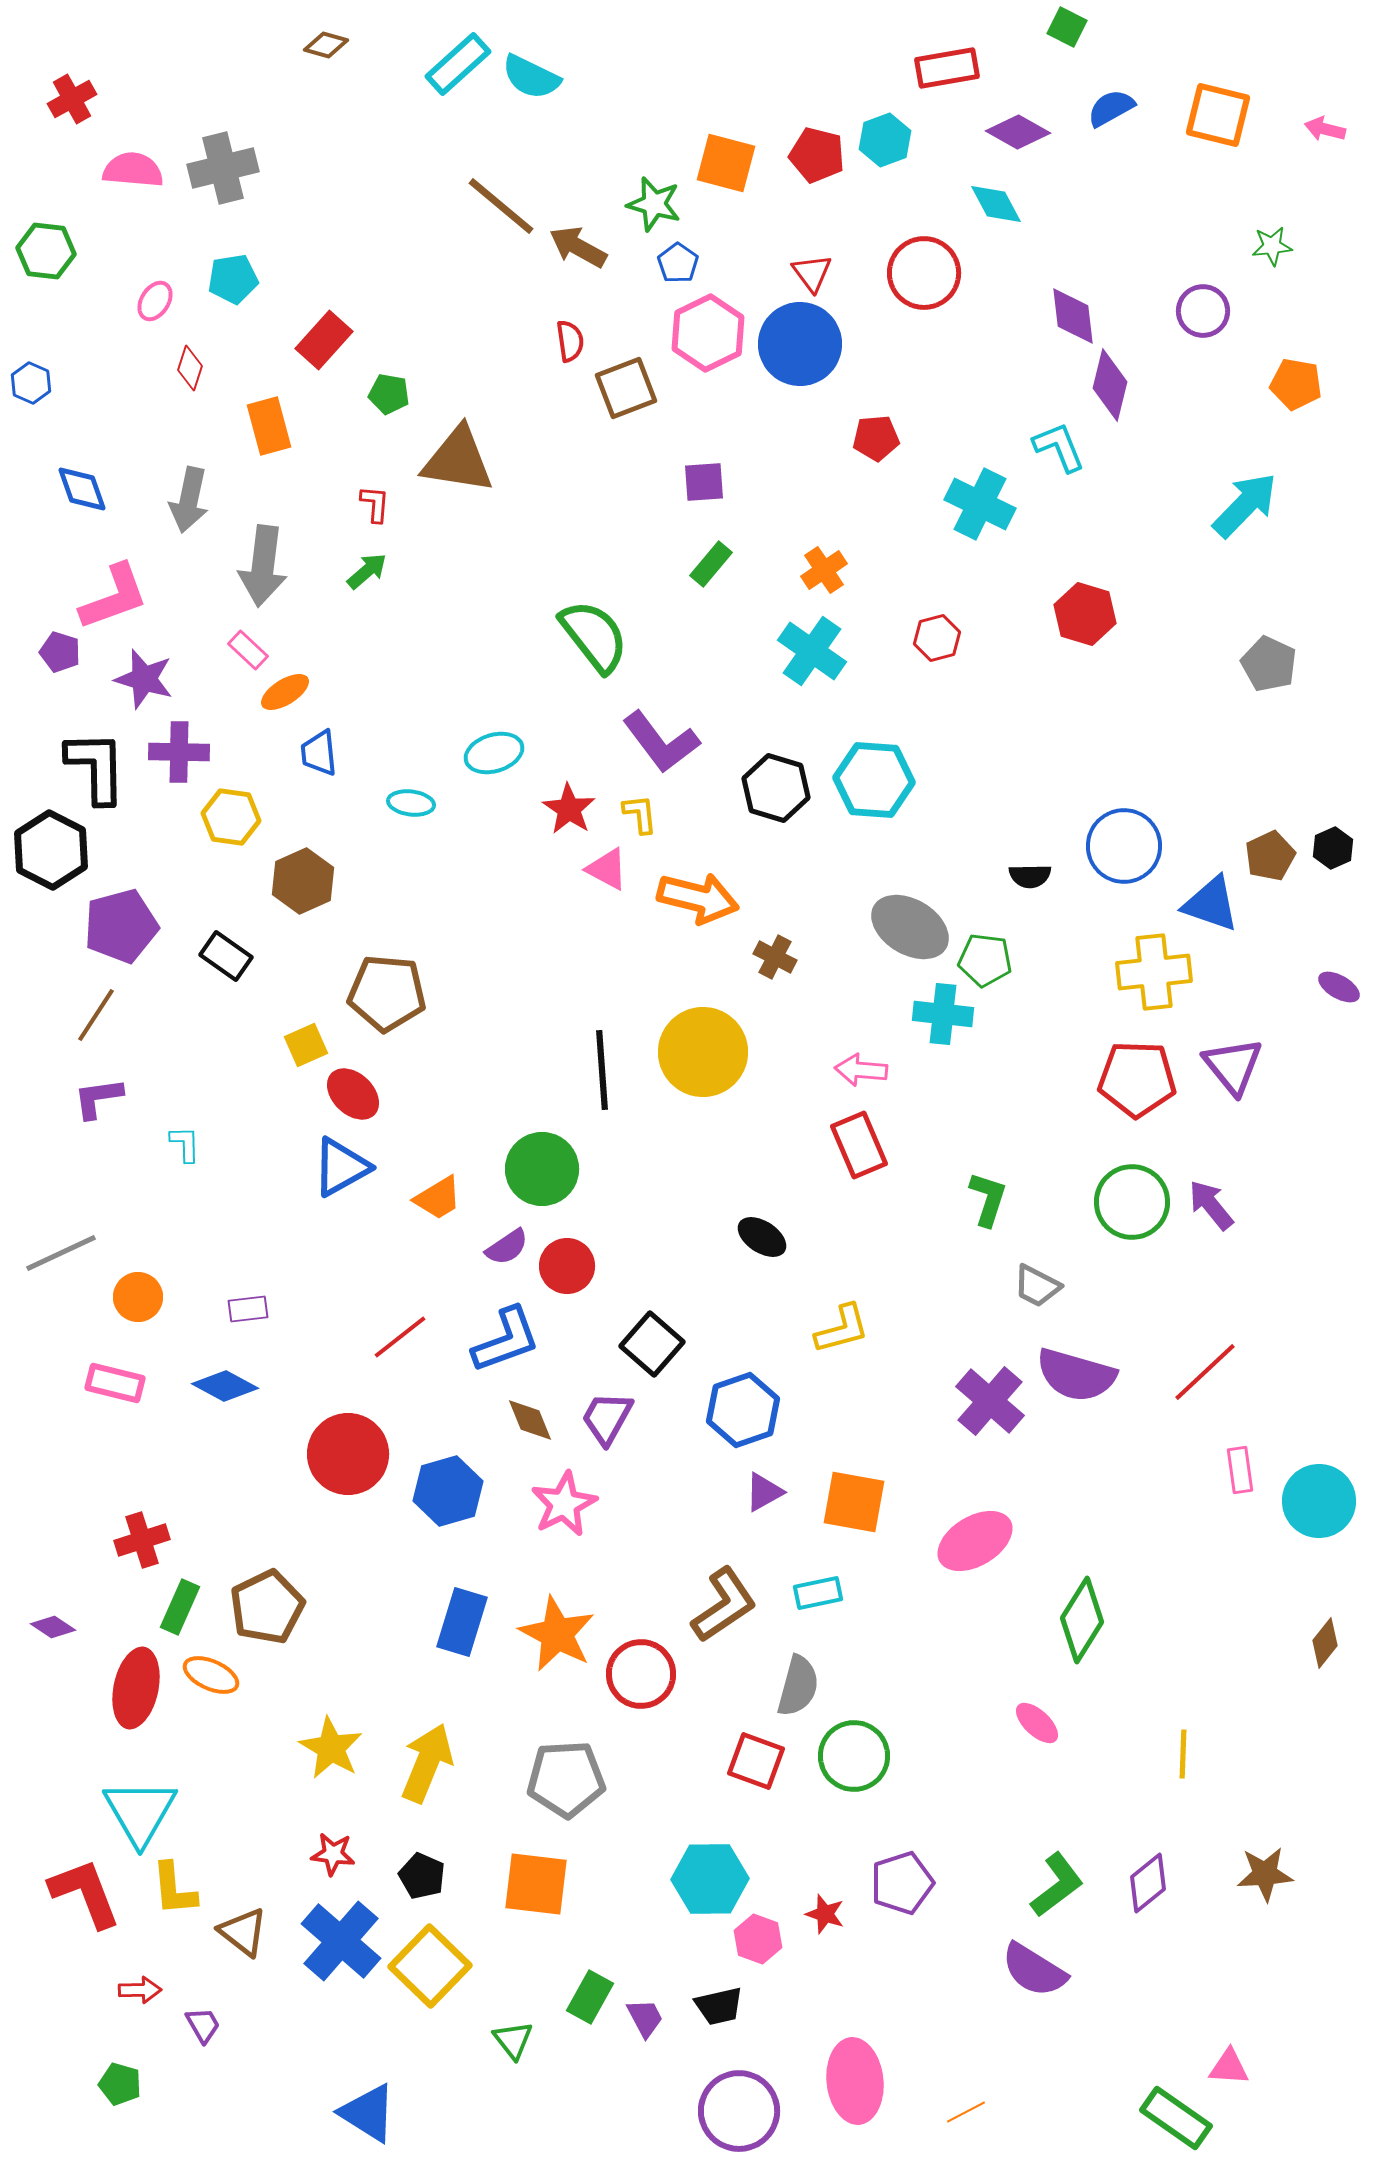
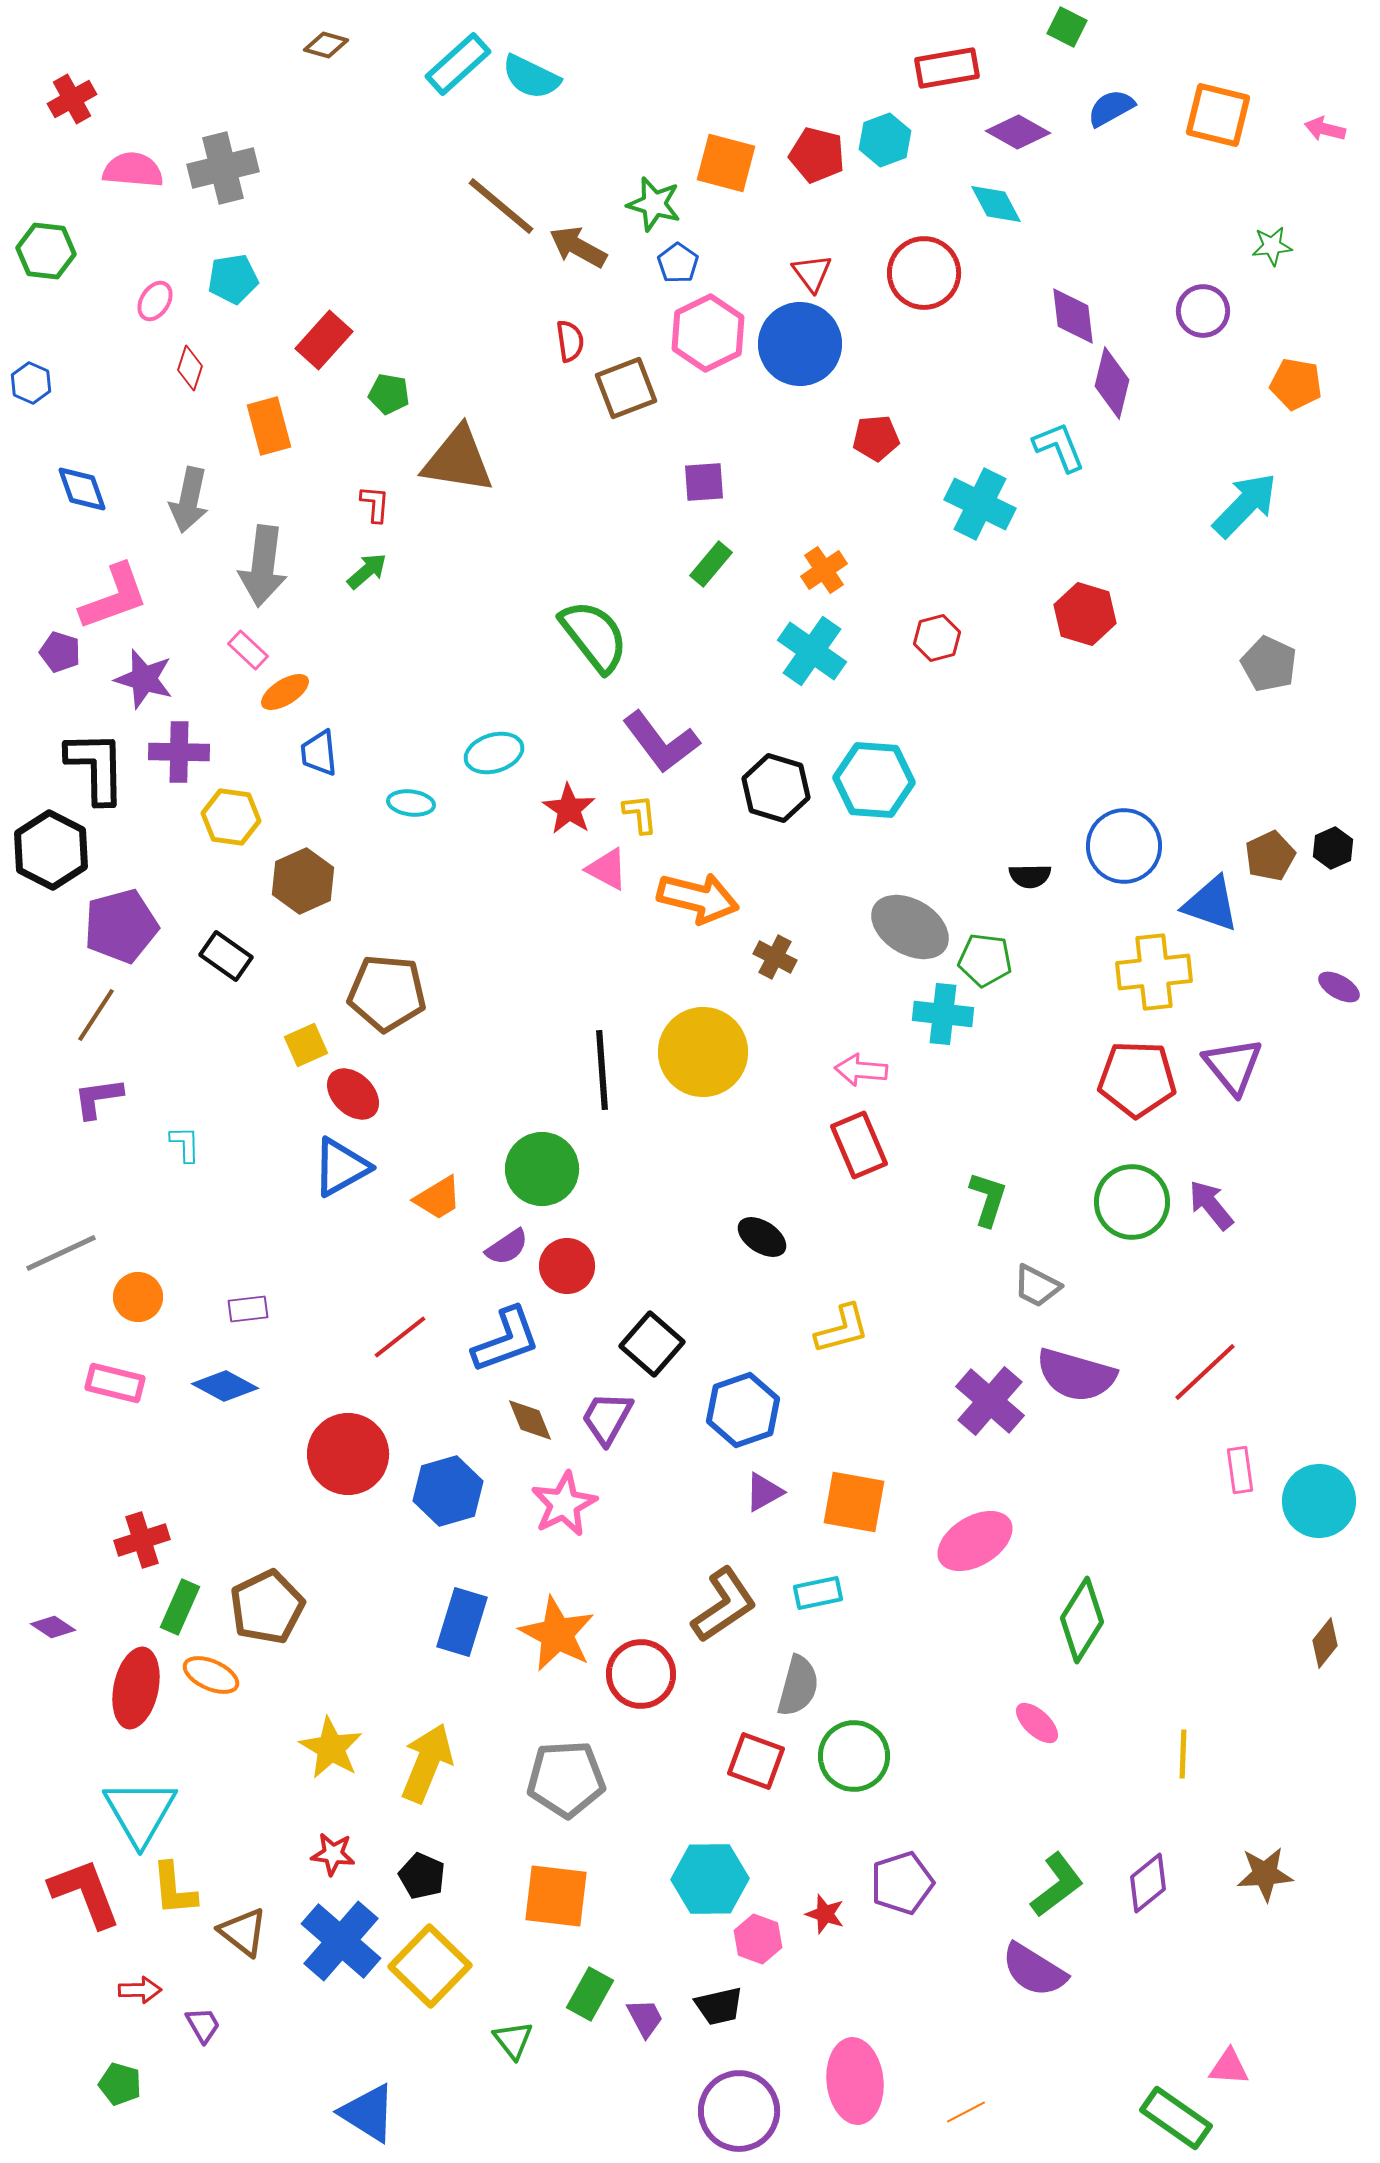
purple diamond at (1110, 385): moved 2 px right, 2 px up
orange square at (536, 1884): moved 20 px right, 12 px down
green rectangle at (590, 1997): moved 3 px up
